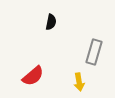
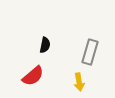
black semicircle: moved 6 px left, 23 px down
gray rectangle: moved 4 px left
